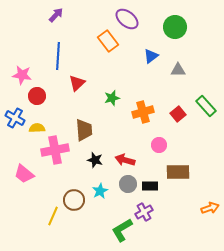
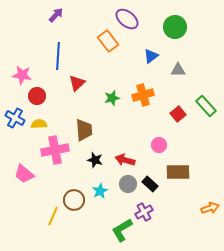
orange cross: moved 17 px up
yellow semicircle: moved 2 px right, 4 px up
black rectangle: moved 2 px up; rotated 42 degrees clockwise
